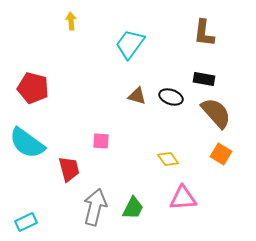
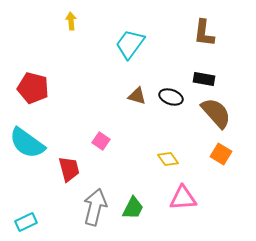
pink square: rotated 30 degrees clockwise
